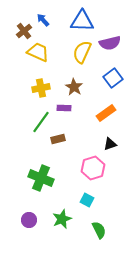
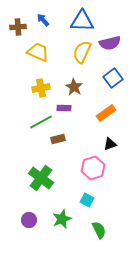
brown cross: moved 6 px left, 4 px up; rotated 35 degrees clockwise
green line: rotated 25 degrees clockwise
green cross: rotated 15 degrees clockwise
